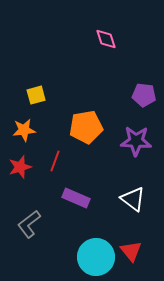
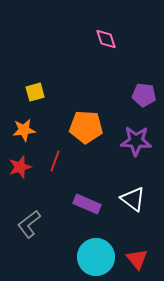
yellow square: moved 1 px left, 3 px up
orange pentagon: rotated 12 degrees clockwise
purple rectangle: moved 11 px right, 6 px down
red triangle: moved 6 px right, 8 px down
